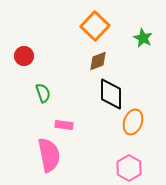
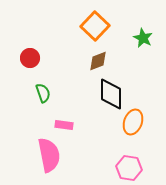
red circle: moved 6 px right, 2 px down
pink hexagon: rotated 20 degrees counterclockwise
